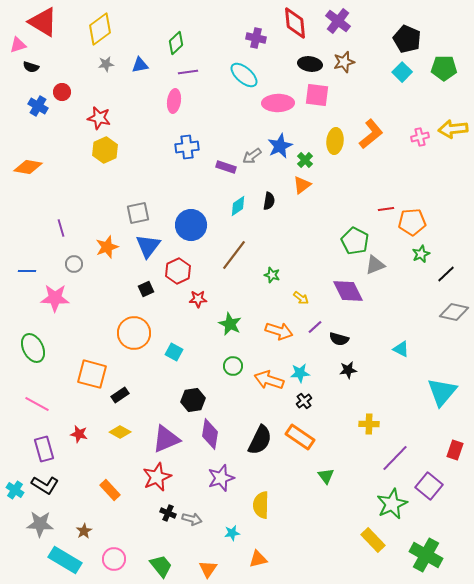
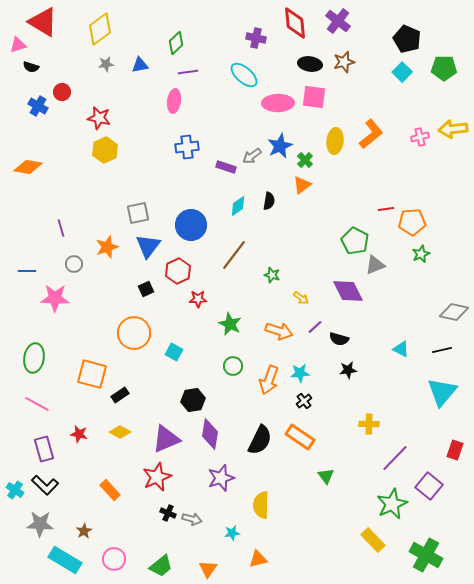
pink square at (317, 95): moved 3 px left, 2 px down
black line at (446, 274): moved 4 px left, 76 px down; rotated 30 degrees clockwise
green ellipse at (33, 348): moved 1 px right, 10 px down; rotated 36 degrees clockwise
orange arrow at (269, 380): rotated 88 degrees counterclockwise
black L-shape at (45, 485): rotated 12 degrees clockwise
green trapezoid at (161, 566): rotated 90 degrees clockwise
